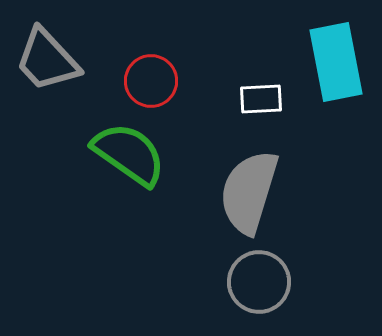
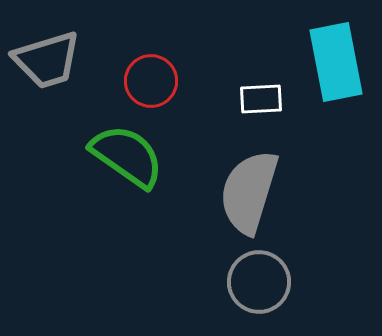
gray trapezoid: rotated 64 degrees counterclockwise
green semicircle: moved 2 px left, 2 px down
